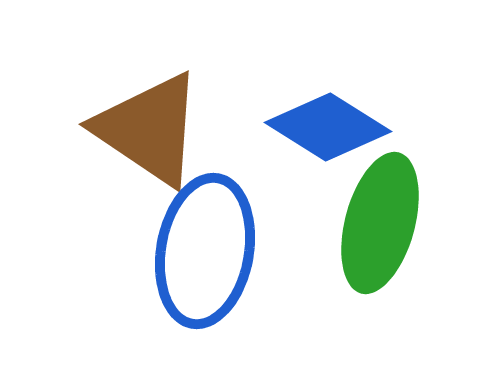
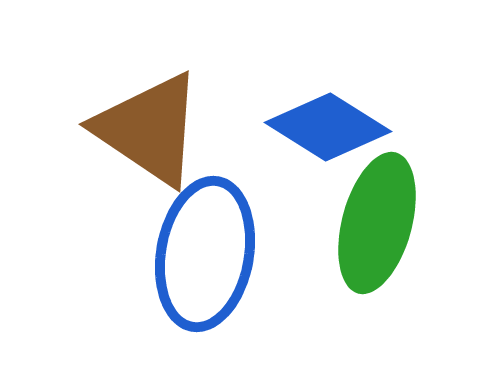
green ellipse: moved 3 px left
blue ellipse: moved 3 px down
